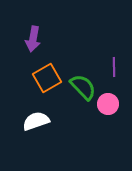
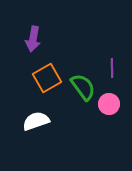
purple line: moved 2 px left, 1 px down
green semicircle: rotated 8 degrees clockwise
pink circle: moved 1 px right
